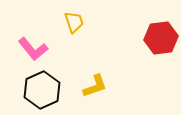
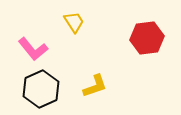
yellow trapezoid: rotated 15 degrees counterclockwise
red hexagon: moved 14 px left
black hexagon: moved 1 px left, 1 px up
